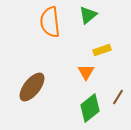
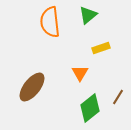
yellow rectangle: moved 1 px left, 2 px up
orange triangle: moved 6 px left, 1 px down
